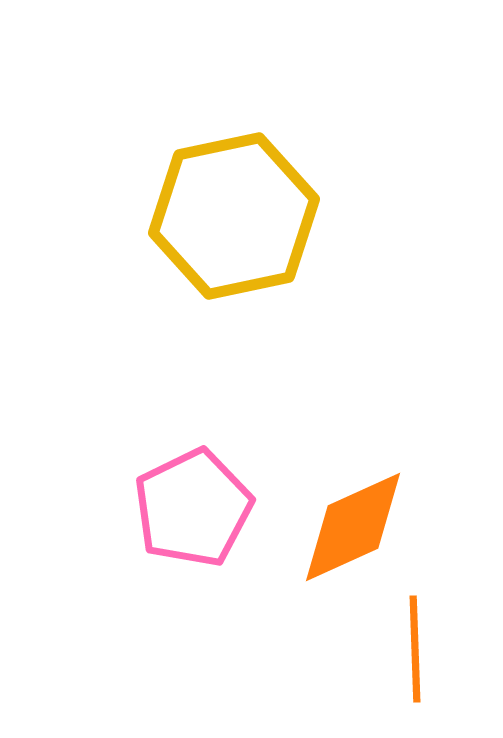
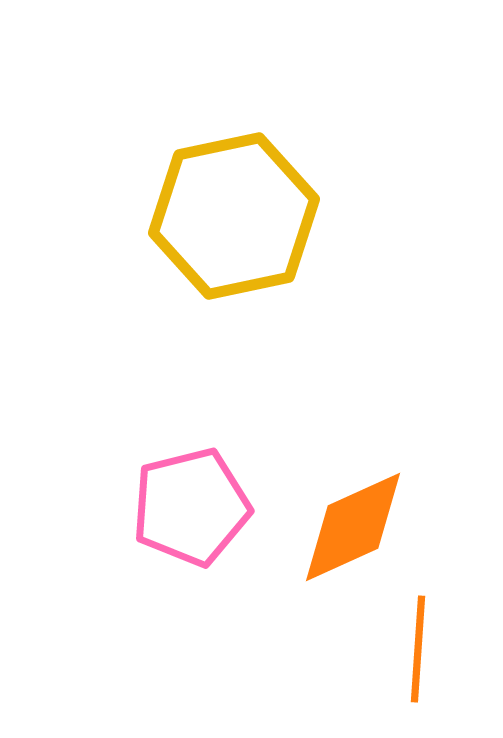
pink pentagon: moved 2 px left, 1 px up; rotated 12 degrees clockwise
orange line: moved 3 px right; rotated 6 degrees clockwise
